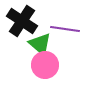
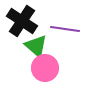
green triangle: moved 4 px left, 2 px down
pink circle: moved 3 px down
